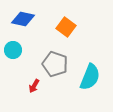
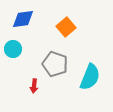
blue diamond: rotated 20 degrees counterclockwise
orange square: rotated 12 degrees clockwise
cyan circle: moved 1 px up
red arrow: rotated 24 degrees counterclockwise
